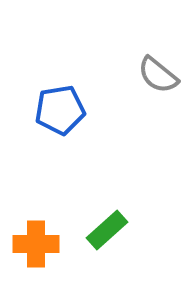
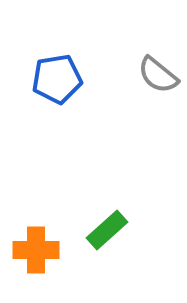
blue pentagon: moved 3 px left, 31 px up
orange cross: moved 6 px down
